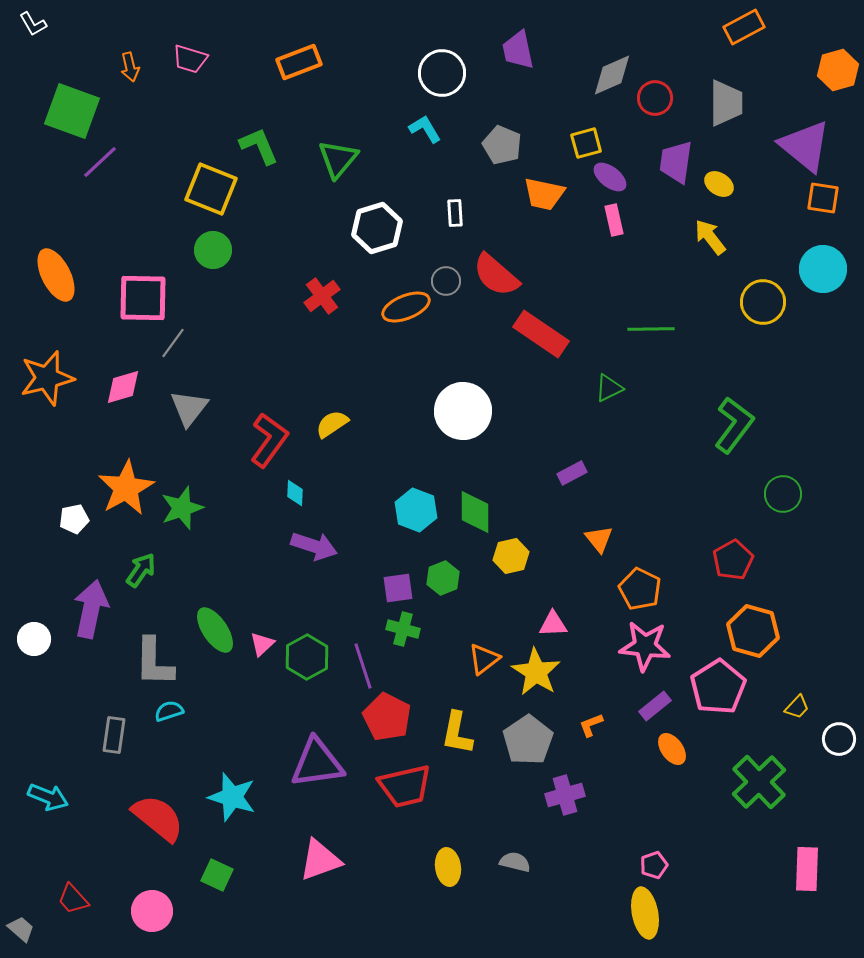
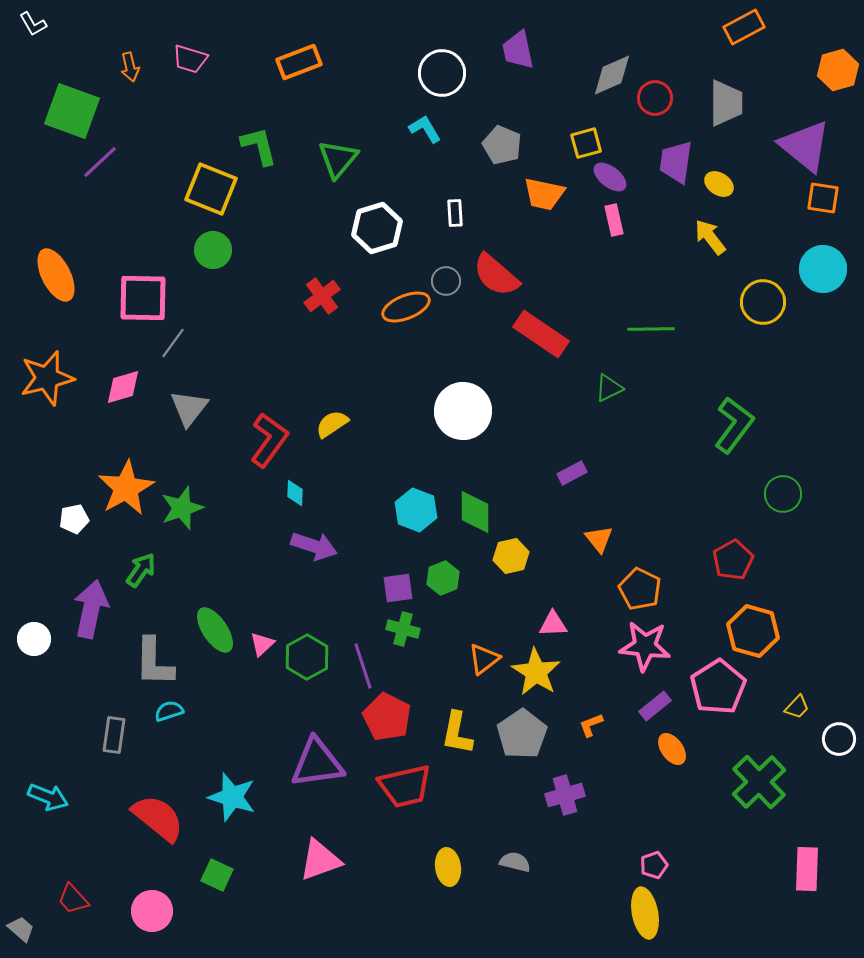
green L-shape at (259, 146): rotated 9 degrees clockwise
gray pentagon at (528, 740): moved 6 px left, 6 px up
